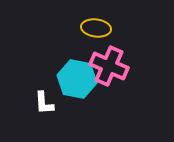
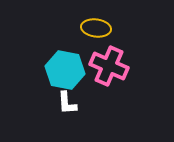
cyan hexagon: moved 12 px left, 9 px up
white L-shape: moved 23 px right
